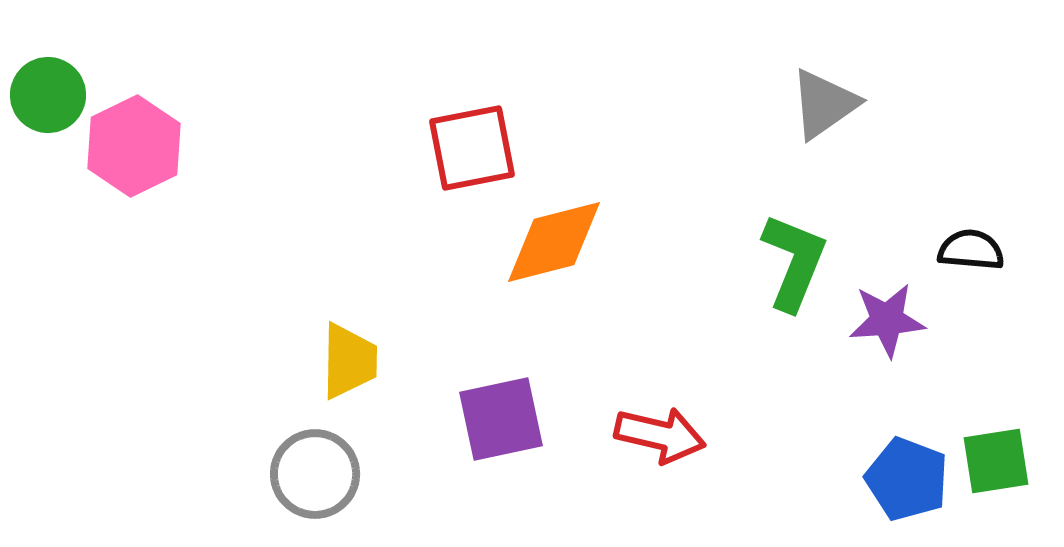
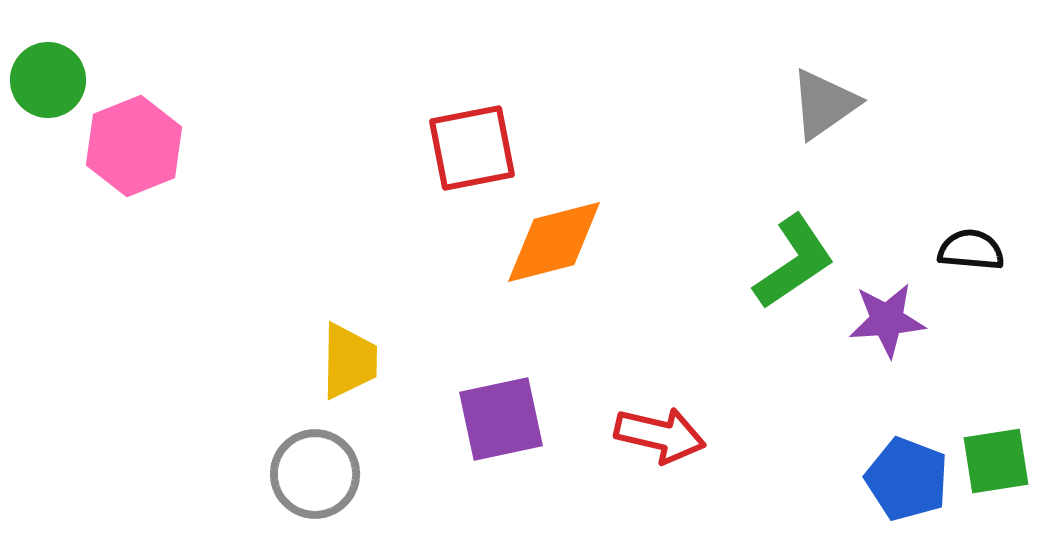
green circle: moved 15 px up
pink hexagon: rotated 4 degrees clockwise
green L-shape: rotated 34 degrees clockwise
